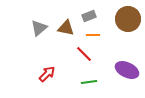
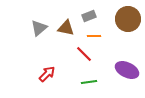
orange line: moved 1 px right, 1 px down
